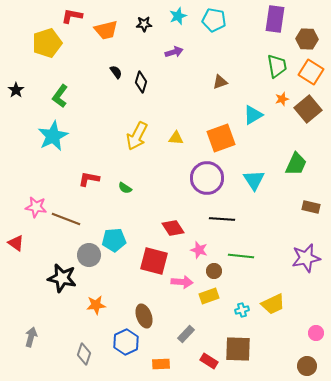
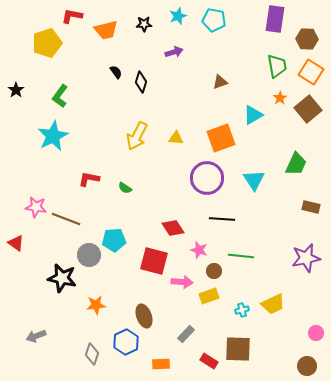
orange star at (282, 99): moved 2 px left, 1 px up; rotated 16 degrees counterclockwise
gray arrow at (31, 337): moved 5 px right, 1 px up; rotated 126 degrees counterclockwise
gray diamond at (84, 354): moved 8 px right
